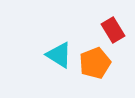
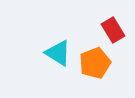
cyan triangle: moved 1 px left, 2 px up
